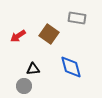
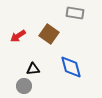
gray rectangle: moved 2 px left, 5 px up
